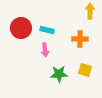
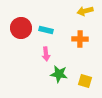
yellow arrow: moved 5 px left; rotated 105 degrees counterclockwise
cyan rectangle: moved 1 px left
pink arrow: moved 1 px right, 4 px down
yellow square: moved 11 px down
green star: rotated 12 degrees clockwise
